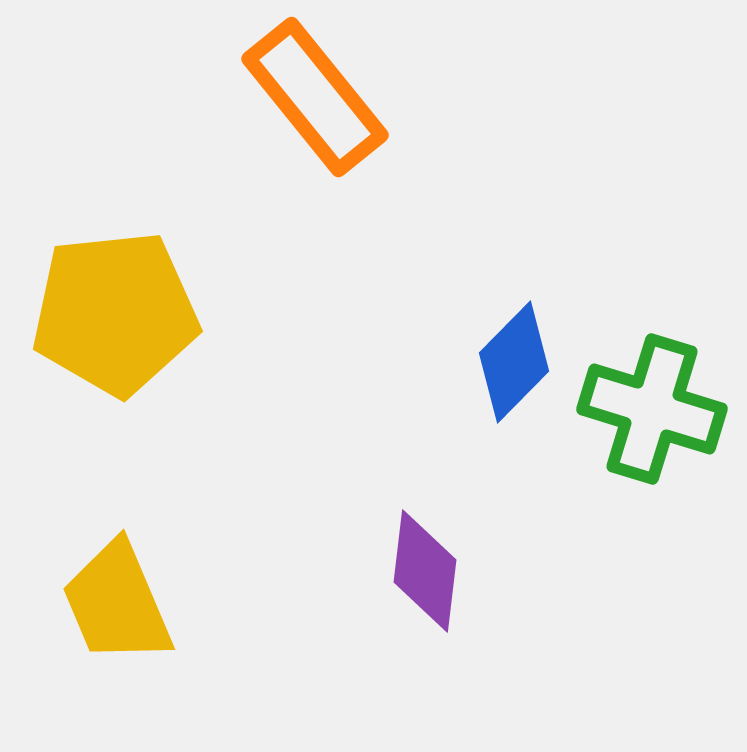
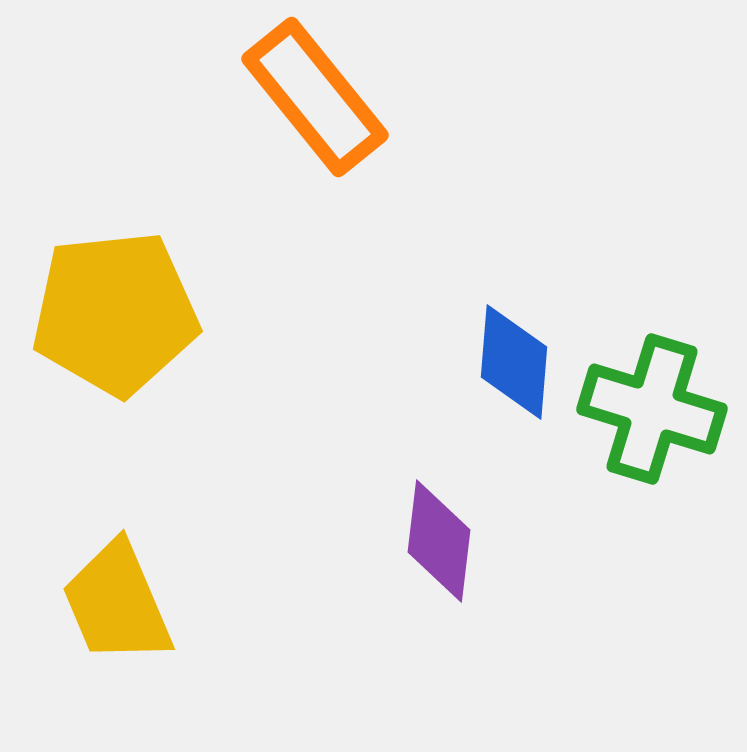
blue diamond: rotated 40 degrees counterclockwise
purple diamond: moved 14 px right, 30 px up
